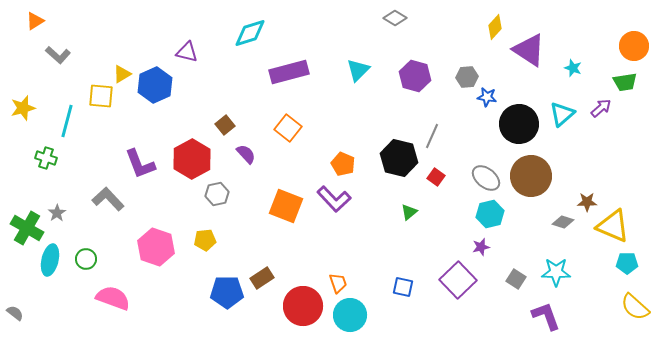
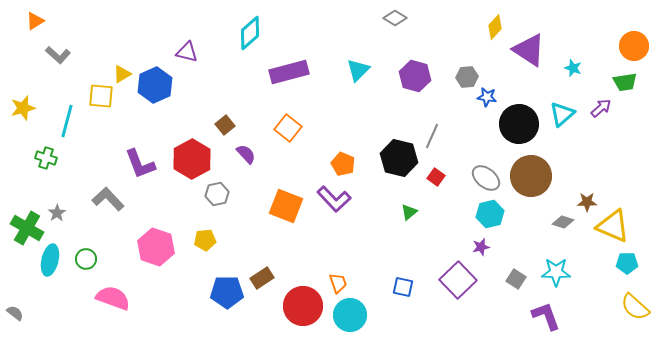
cyan diamond at (250, 33): rotated 24 degrees counterclockwise
